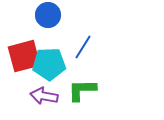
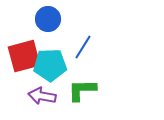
blue circle: moved 4 px down
cyan pentagon: moved 1 px right, 1 px down
purple arrow: moved 2 px left
